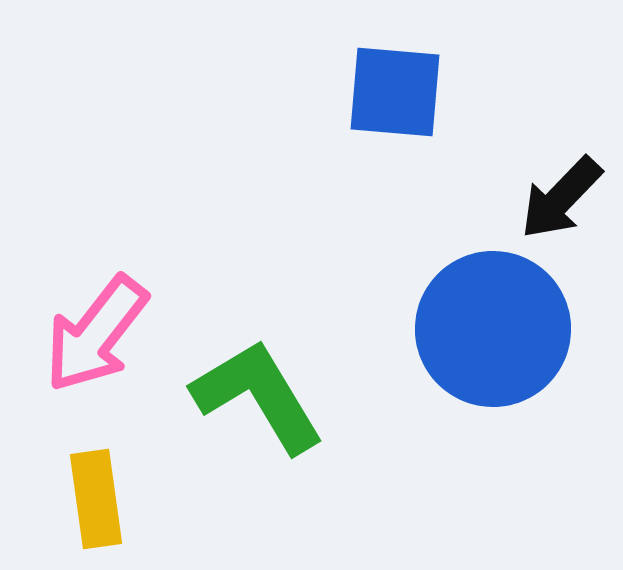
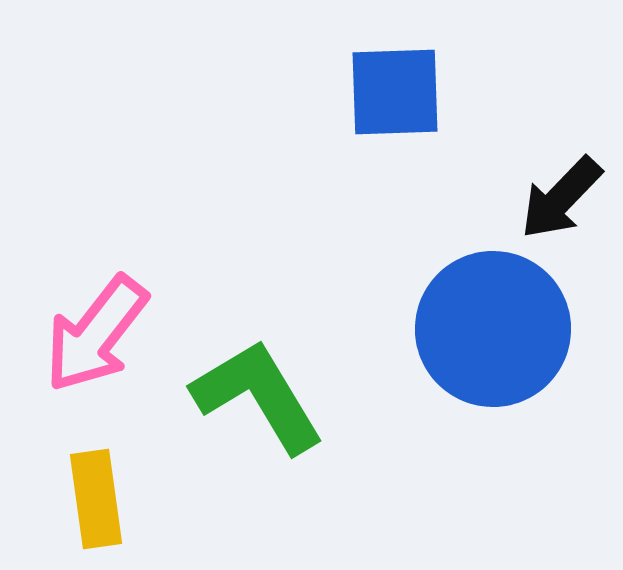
blue square: rotated 7 degrees counterclockwise
